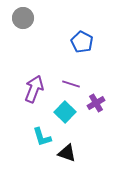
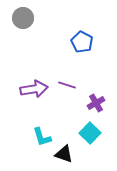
purple line: moved 4 px left, 1 px down
purple arrow: rotated 60 degrees clockwise
cyan square: moved 25 px right, 21 px down
black triangle: moved 3 px left, 1 px down
